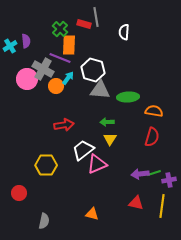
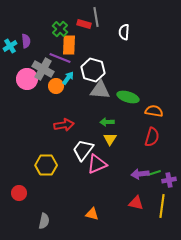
green ellipse: rotated 20 degrees clockwise
white trapezoid: rotated 15 degrees counterclockwise
